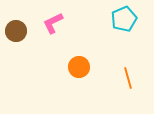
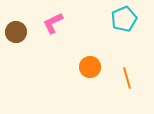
brown circle: moved 1 px down
orange circle: moved 11 px right
orange line: moved 1 px left
